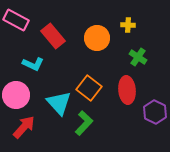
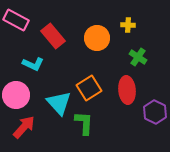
orange square: rotated 20 degrees clockwise
green L-shape: rotated 40 degrees counterclockwise
